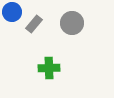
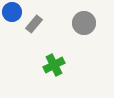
gray circle: moved 12 px right
green cross: moved 5 px right, 3 px up; rotated 25 degrees counterclockwise
